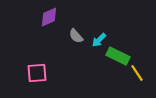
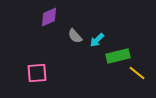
gray semicircle: moved 1 px left
cyan arrow: moved 2 px left
green rectangle: rotated 40 degrees counterclockwise
yellow line: rotated 18 degrees counterclockwise
